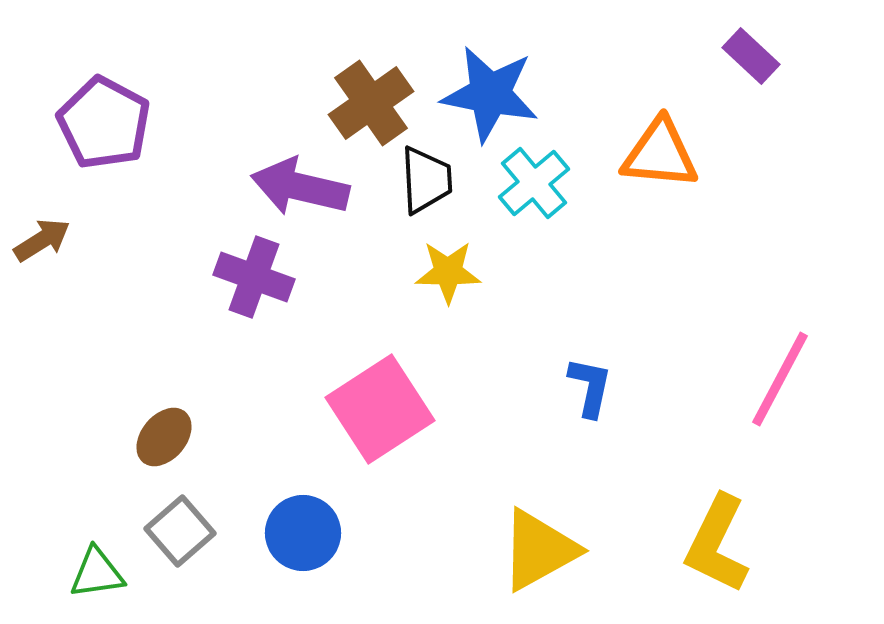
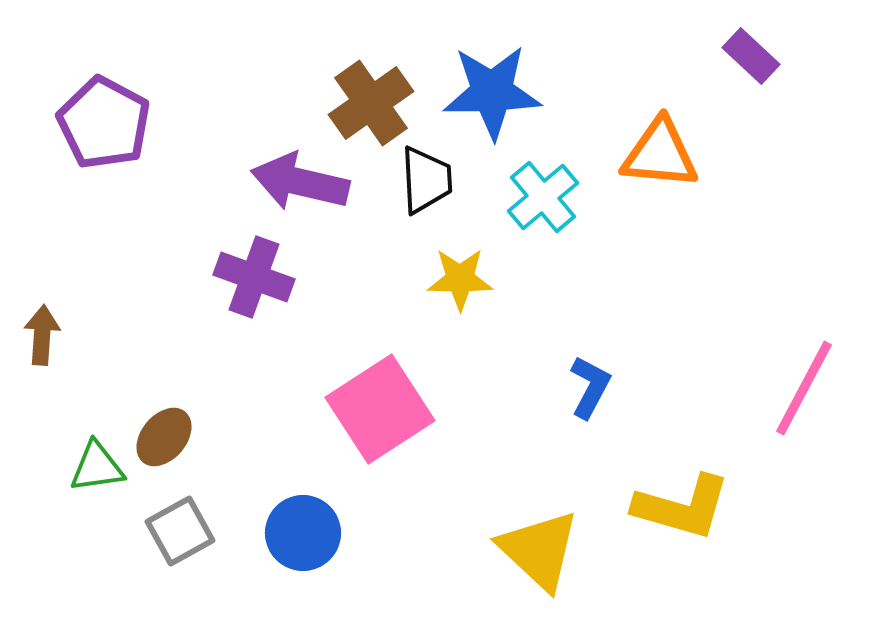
blue star: moved 2 px right, 2 px up; rotated 12 degrees counterclockwise
cyan cross: moved 9 px right, 14 px down
purple arrow: moved 5 px up
brown arrow: moved 95 px down; rotated 54 degrees counterclockwise
yellow star: moved 12 px right, 7 px down
pink line: moved 24 px right, 9 px down
blue L-shape: rotated 16 degrees clockwise
gray square: rotated 12 degrees clockwise
yellow L-shape: moved 35 px left, 37 px up; rotated 100 degrees counterclockwise
yellow triangle: rotated 48 degrees counterclockwise
green triangle: moved 106 px up
